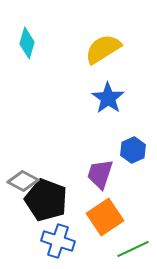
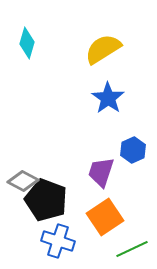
purple trapezoid: moved 1 px right, 2 px up
green line: moved 1 px left
